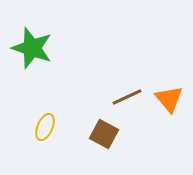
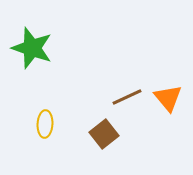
orange triangle: moved 1 px left, 1 px up
yellow ellipse: moved 3 px up; rotated 20 degrees counterclockwise
brown square: rotated 24 degrees clockwise
